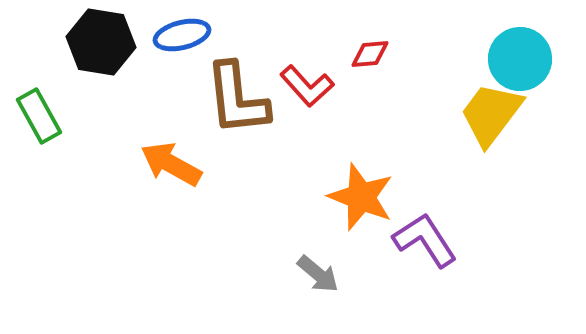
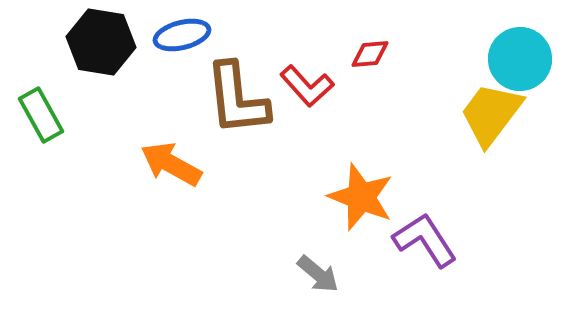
green rectangle: moved 2 px right, 1 px up
